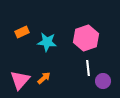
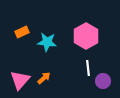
pink hexagon: moved 2 px up; rotated 10 degrees counterclockwise
